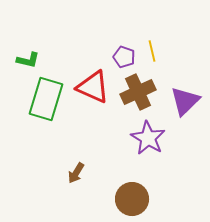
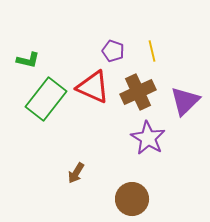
purple pentagon: moved 11 px left, 6 px up
green rectangle: rotated 21 degrees clockwise
